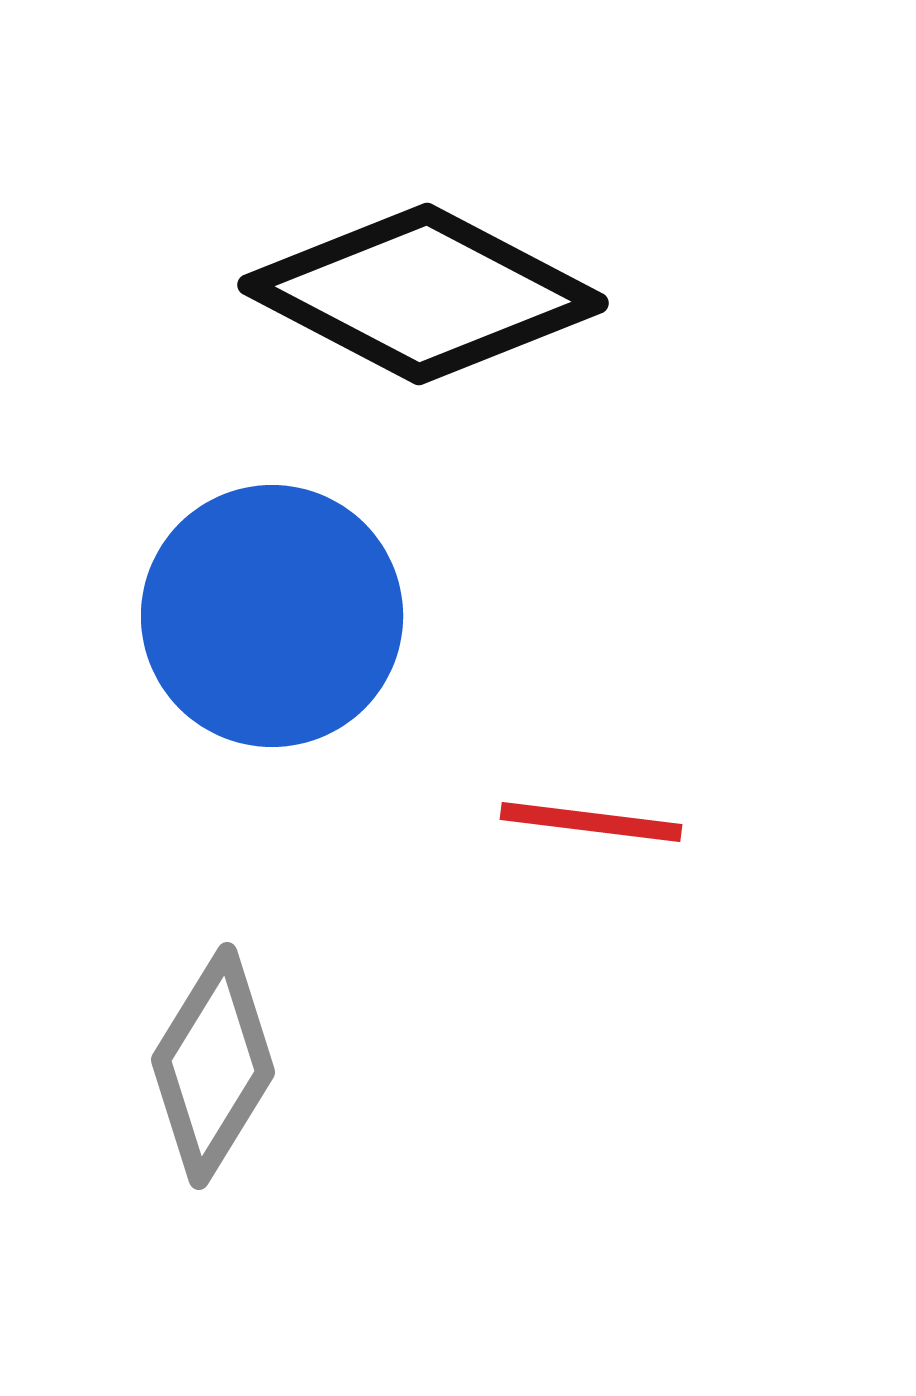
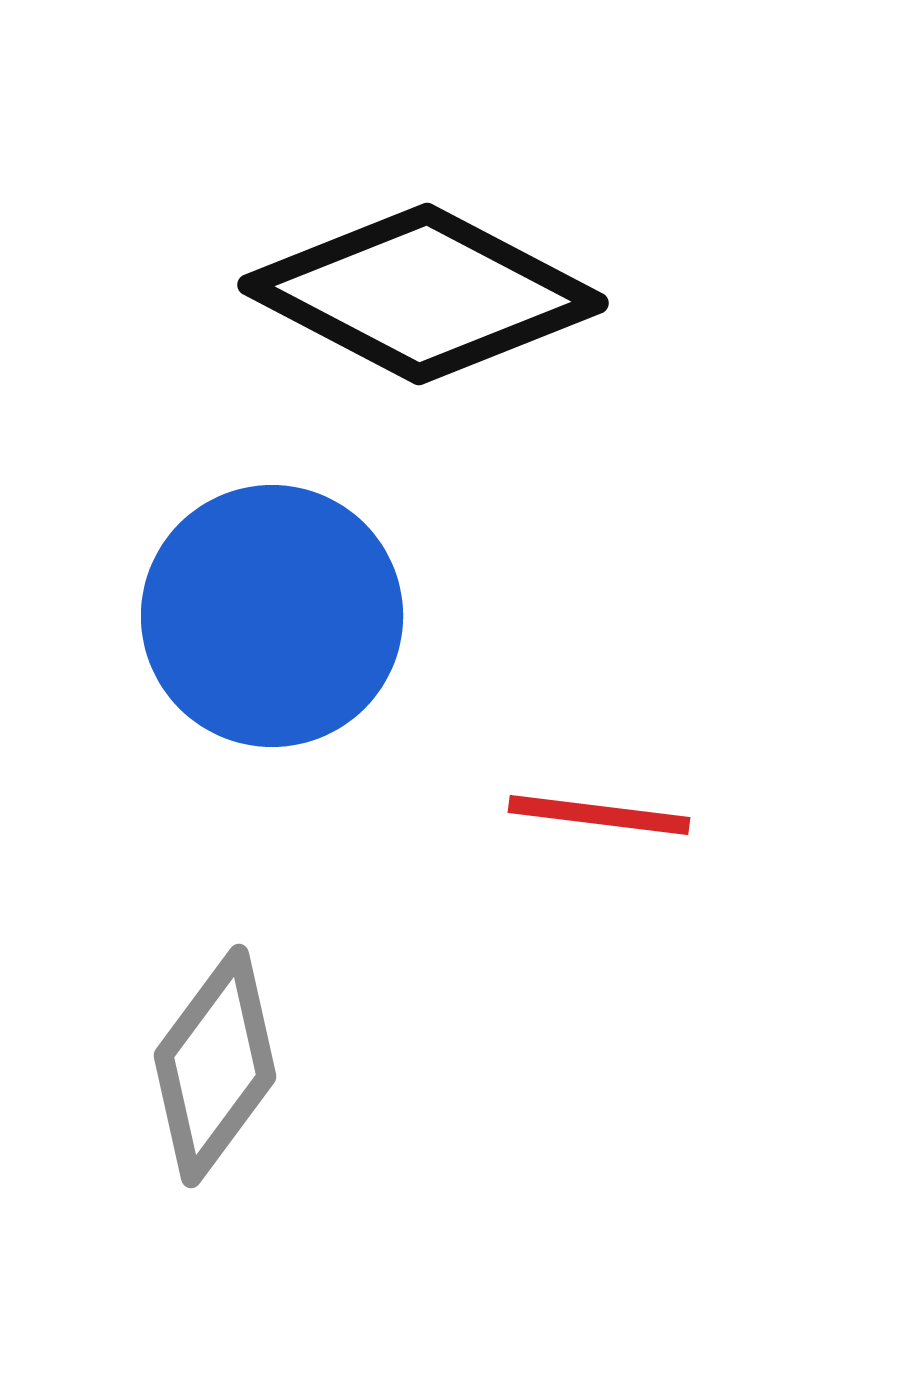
red line: moved 8 px right, 7 px up
gray diamond: moved 2 px right; rotated 5 degrees clockwise
